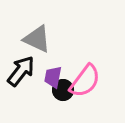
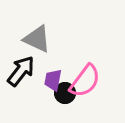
purple trapezoid: moved 3 px down
black circle: moved 2 px right, 3 px down
